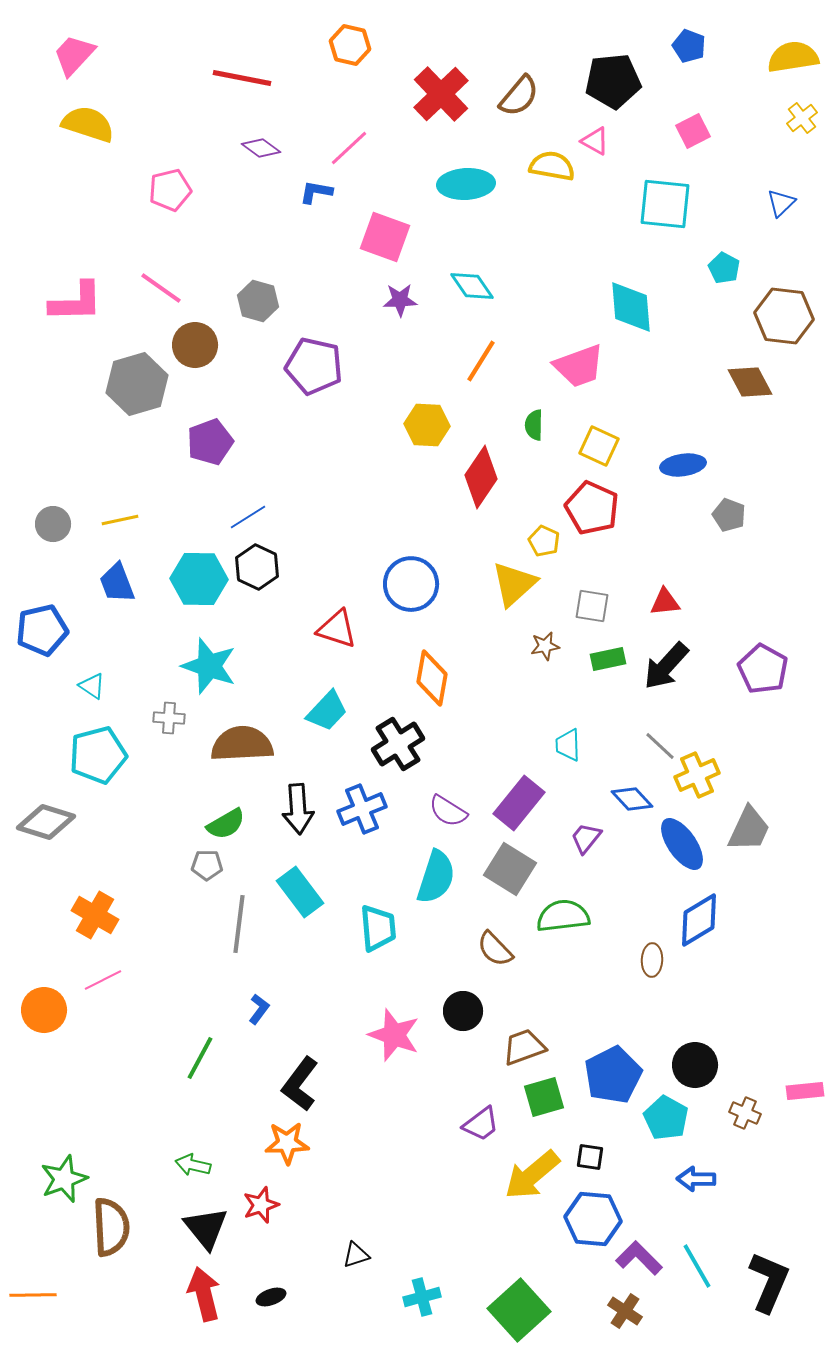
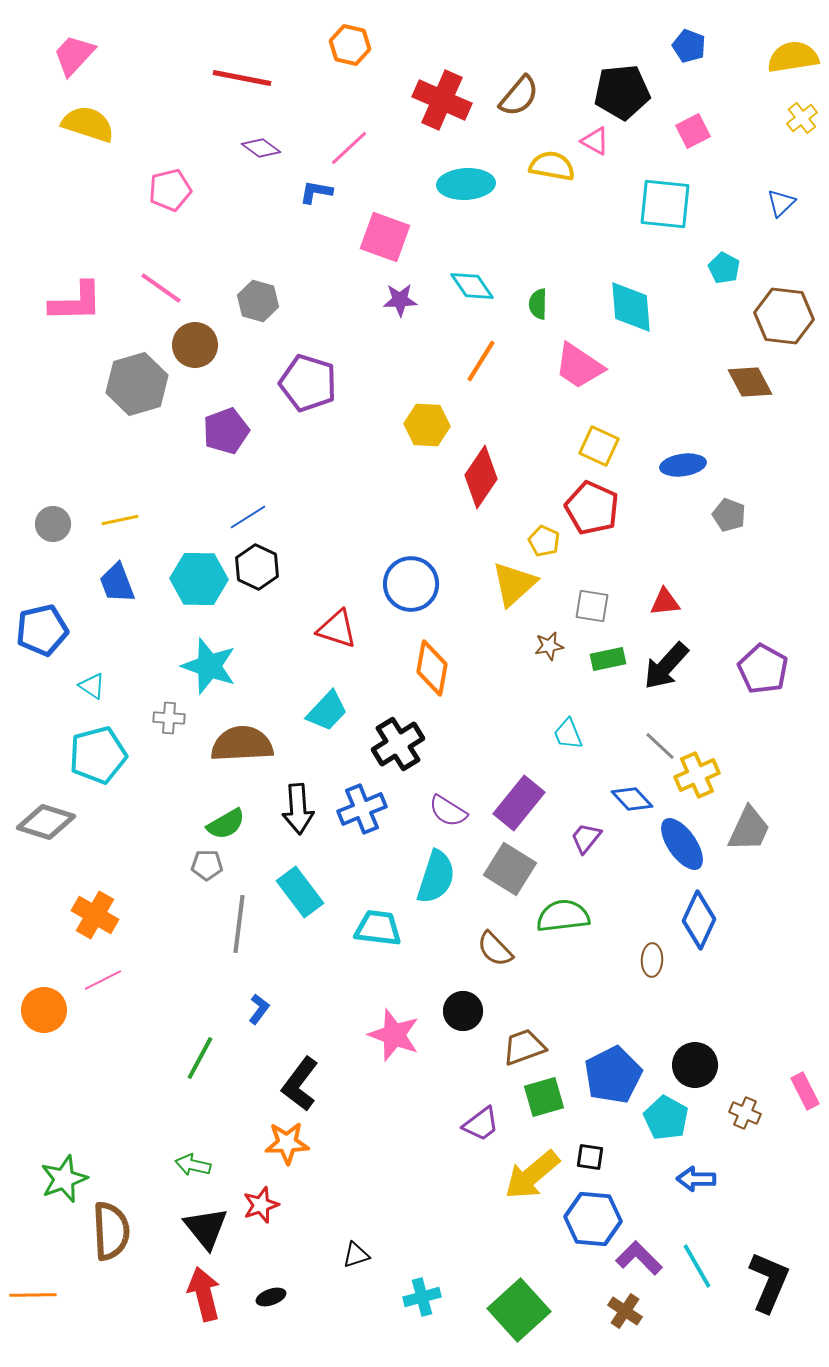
black pentagon at (613, 81): moved 9 px right, 11 px down
red cross at (441, 94): moved 1 px right, 6 px down; rotated 22 degrees counterclockwise
purple pentagon at (314, 366): moved 6 px left, 17 px down; rotated 4 degrees clockwise
pink trapezoid at (579, 366): rotated 54 degrees clockwise
green semicircle at (534, 425): moved 4 px right, 121 px up
purple pentagon at (210, 442): moved 16 px right, 11 px up
brown star at (545, 646): moved 4 px right
orange diamond at (432, 678): moved 10 px up
cyan trapezoid at (568, 745): moved 11 px up; rotated 20 degrees counterclockwise
blue diamond at (699, 920): rotated 34 degrees counterclockwise
cyan trapezoid at (378, 928): rotated 78 degrees counterclockwise
pink rectangle at (805, 1091): rotated 69 degrees clockwise
brown semicircle at (111, 1227): moved 4 px down
